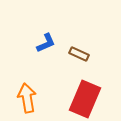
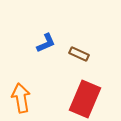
orange arrow: moved 6 px left
